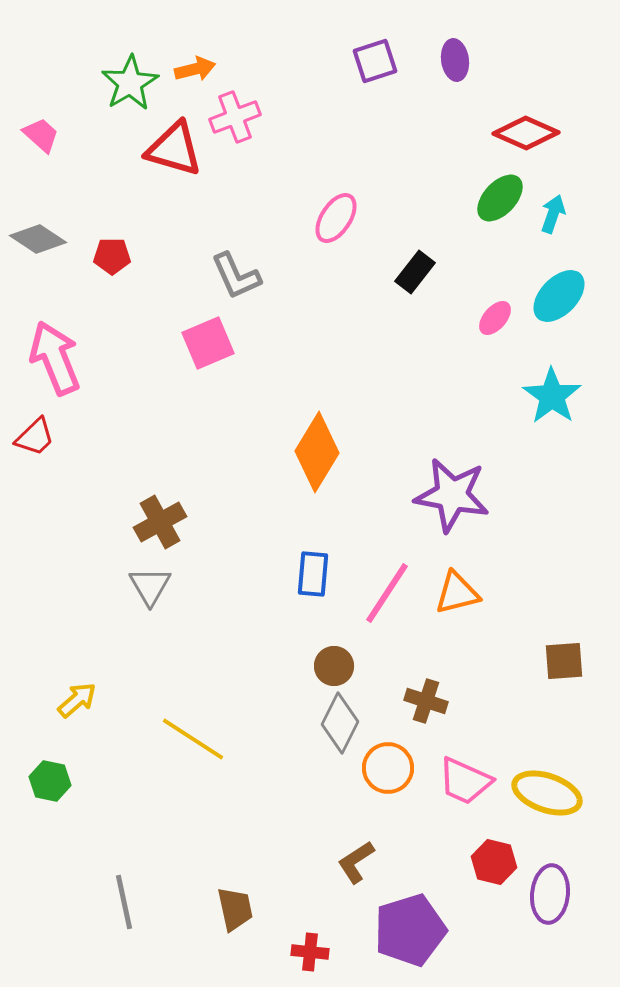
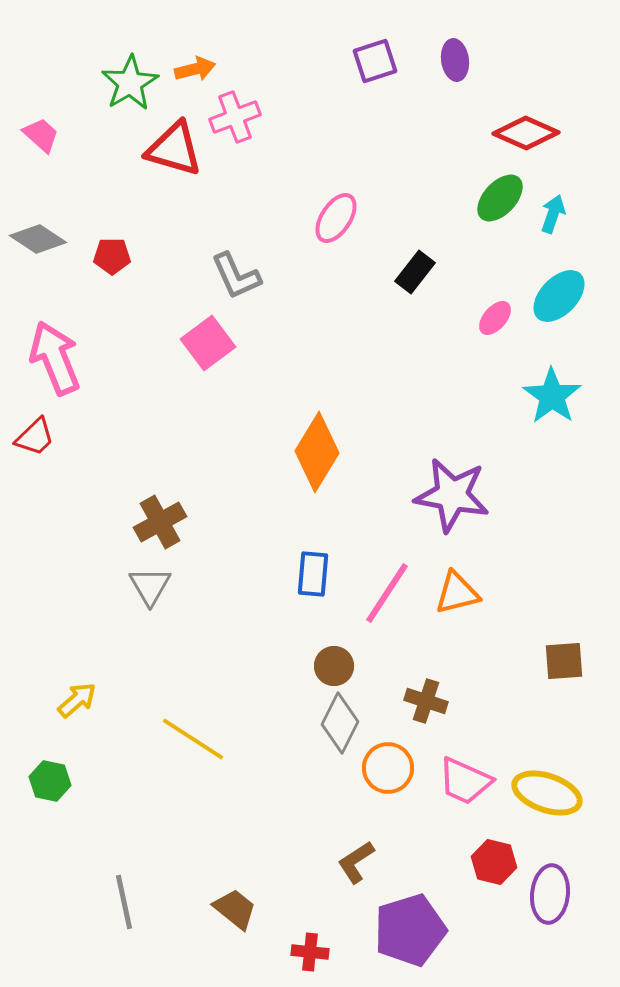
pink square at (208, 343): rotated 14 degrees counterclockwise
brown trapezoid at (235, 909): rotated 39 degrees counterclockwise
